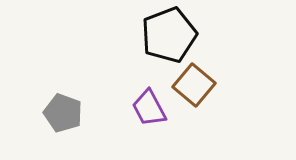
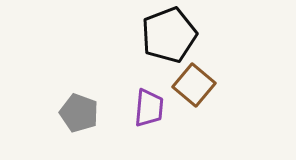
purple trapezoid: rotated 147 degrees counterclockwise
gray pentagon: moved 16 px right
